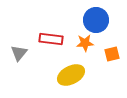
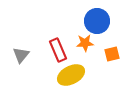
blue circle: moved 1 px right, 1 px down
red rectangle: moved 7 px right, 11 px down; rotated 60 degrees clockwise
gray triangle: moved 2 px right, 2 px down
